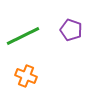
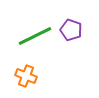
green line: moved 12 px right
